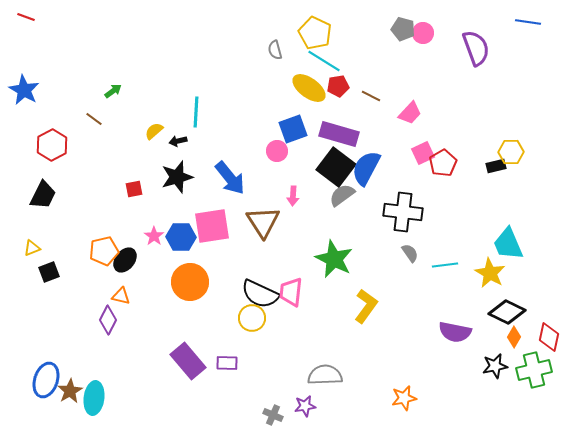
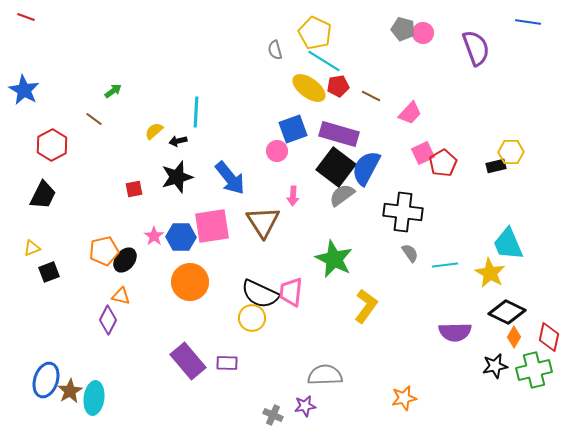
purple semicircle at (455, 332): rotated 12 degrees counterclockwise
